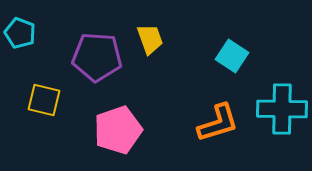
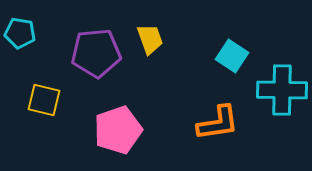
cyan pentagon: rotated 12 degrees counterclockwise
purple pentagon: moved 1 px left, 4 px up; rotated 9 degrees counterclockwise
cyan cross: moved 19 px up
orange L-shape: rotated 9 degrees clockwise
